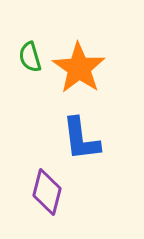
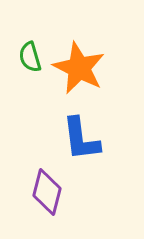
orange star: rotated 8 degrees counterclockwise
